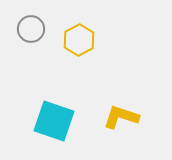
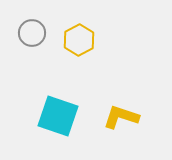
gray circle: moved 1 px right, 4 px down
cyan square: moved 4 px right, 5 px up
